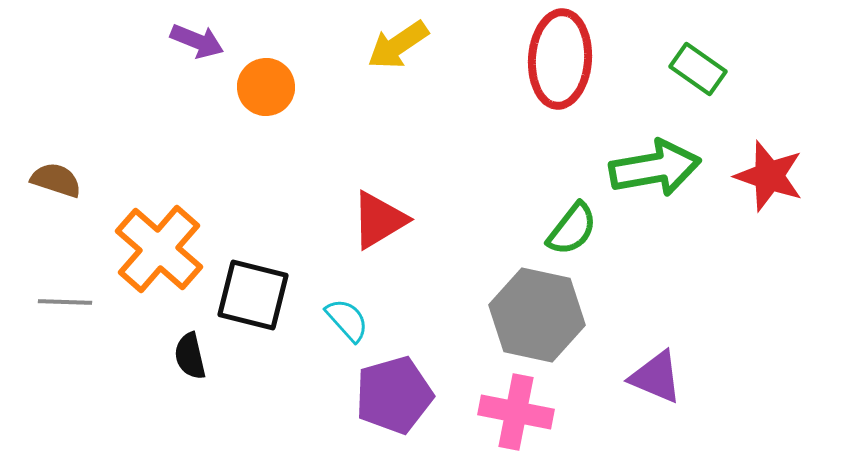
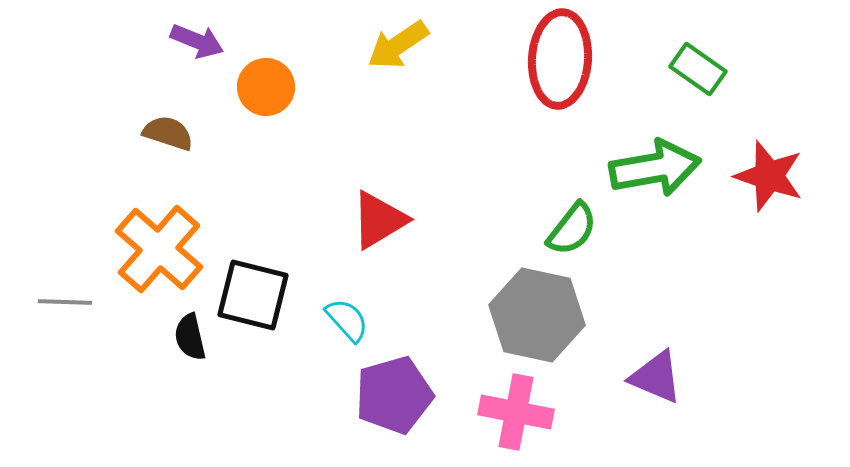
brown semicircle: moved 112 px right, 47 px up
black semicircle: moved 19 px up
